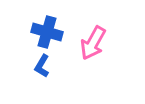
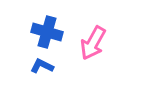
blue L-shape: rotated 85 degrees clockwise
